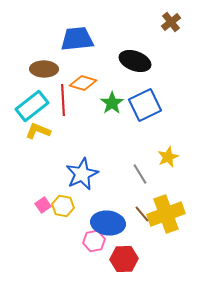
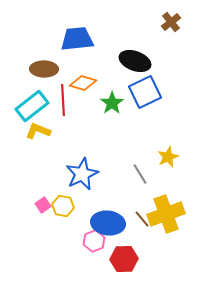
blue square: moved 13 px up
brown line: moved 5 px down
pink hexagon: rotated 10 degrees counterclockwise
